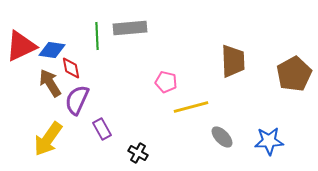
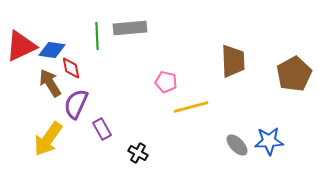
purple semicircle: moved 1 px left, 4 px down
gray ellipse: moved 15 px right, 8 px down
